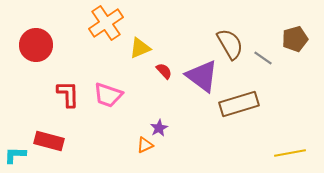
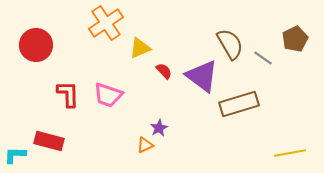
brown pentagon: rotated 10 degrees counterclockwise
